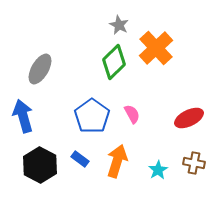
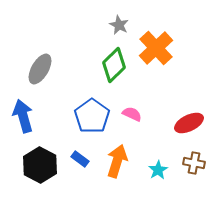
green diamond: moved 3 px down
pink semicircle: rotated 36 degrees counterclockwise
red ellipse: moved 5 px down
